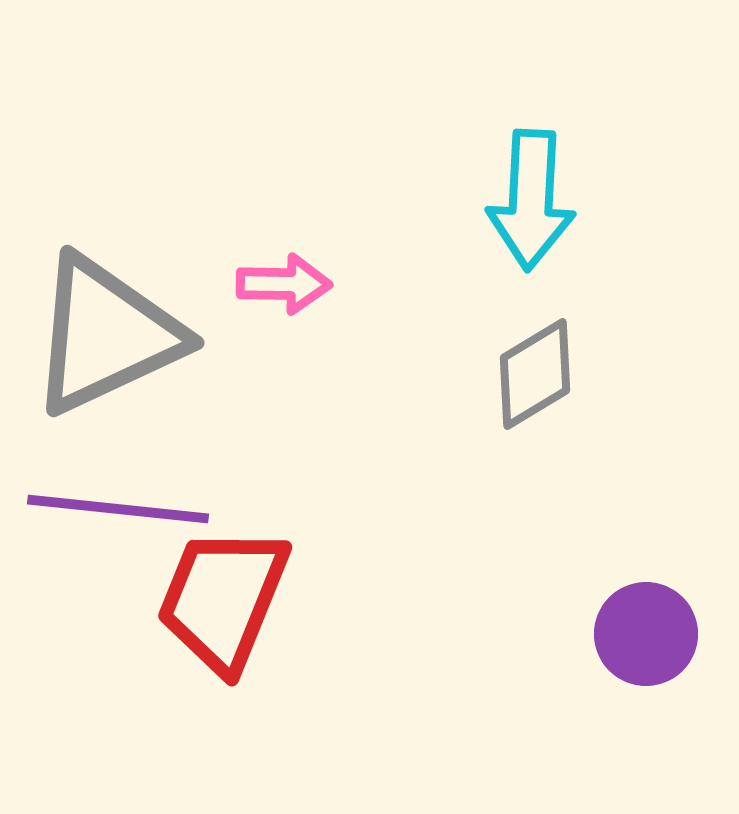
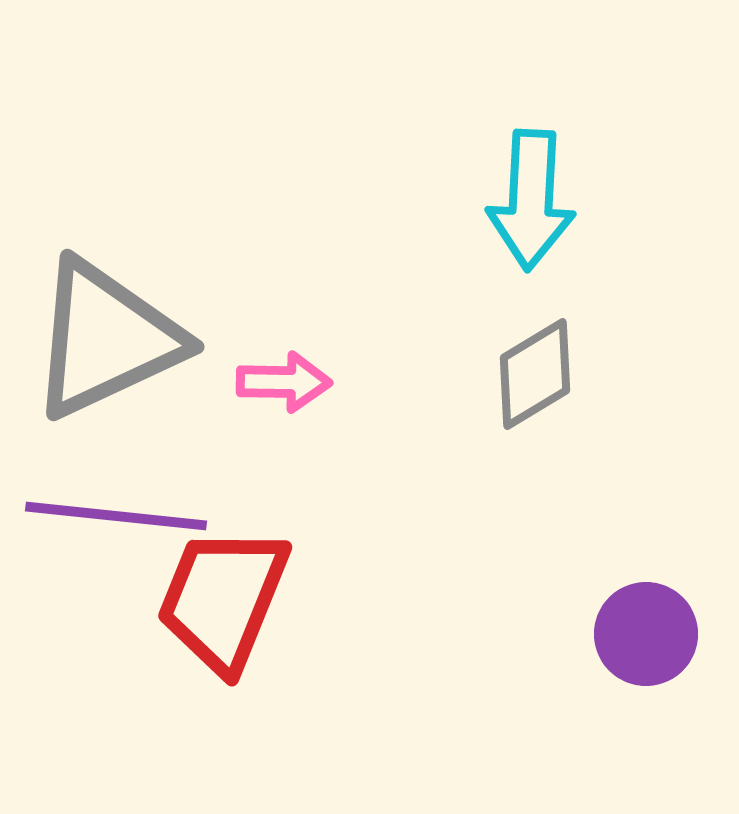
pink arrow: moved 98 px down
gray triangle: moved 4 px down
purple line: moved 2 px left, 7 px down
